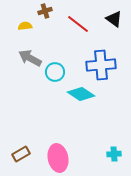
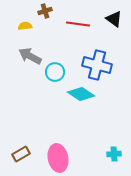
red line: rotated 30 degrees counterclockwise
gray arrow: moved 2 px up
blue cross: moved 4 px left; rotated 20 degrees clockwise
